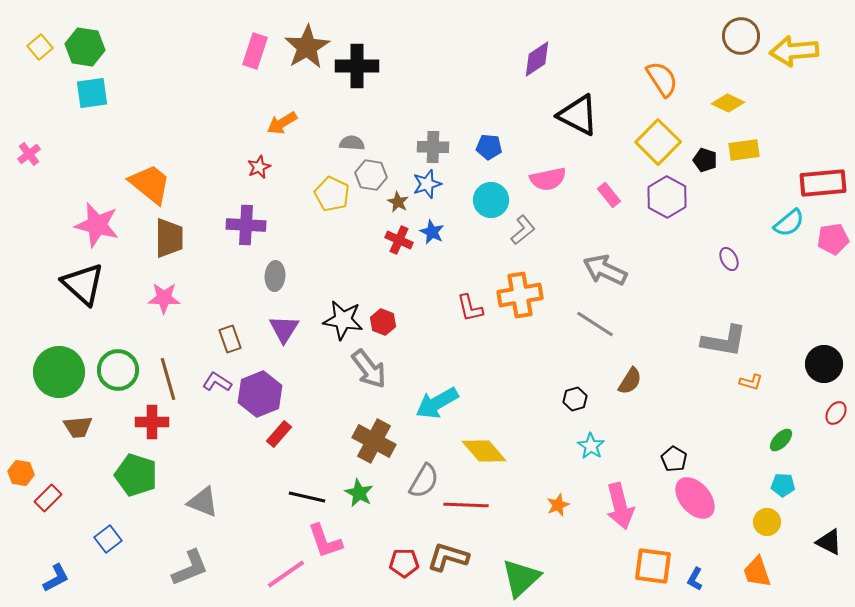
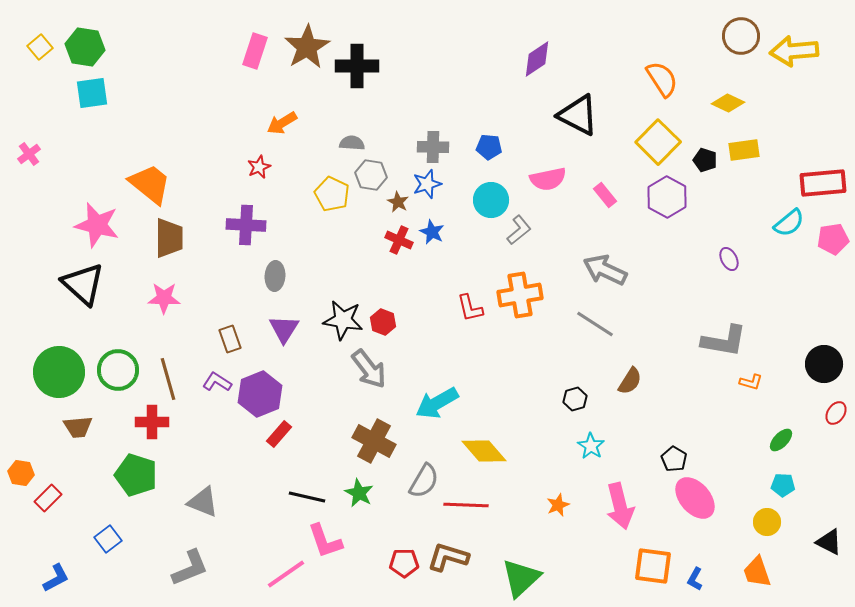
pink rectangle at (609, 195): moved 4 px left
gray L-shape at (523, 230): moved 4 px left
